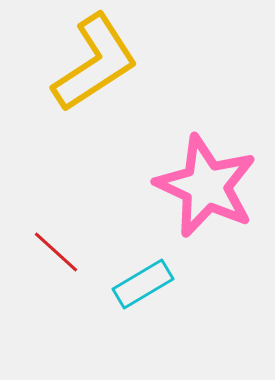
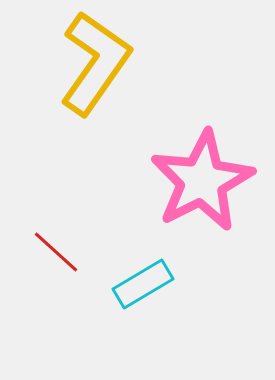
yellow L-shape: rotated 22 degrees counterclockwise
pink star: moved 4 px left, 5 px up; rotated 20 degrees clockwise
